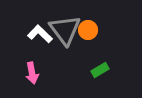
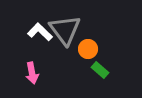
orange circle: moved 19 px down
white L-shape: moved 2 px up
green rectangle: rotated 72 degrees clockwise
